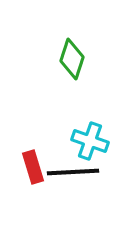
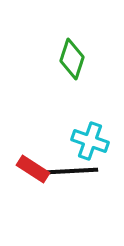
red rectangle: moved 2 px down; rotated 40 degrees counterclockwise
black line: moved 1 px left, 1 px up
